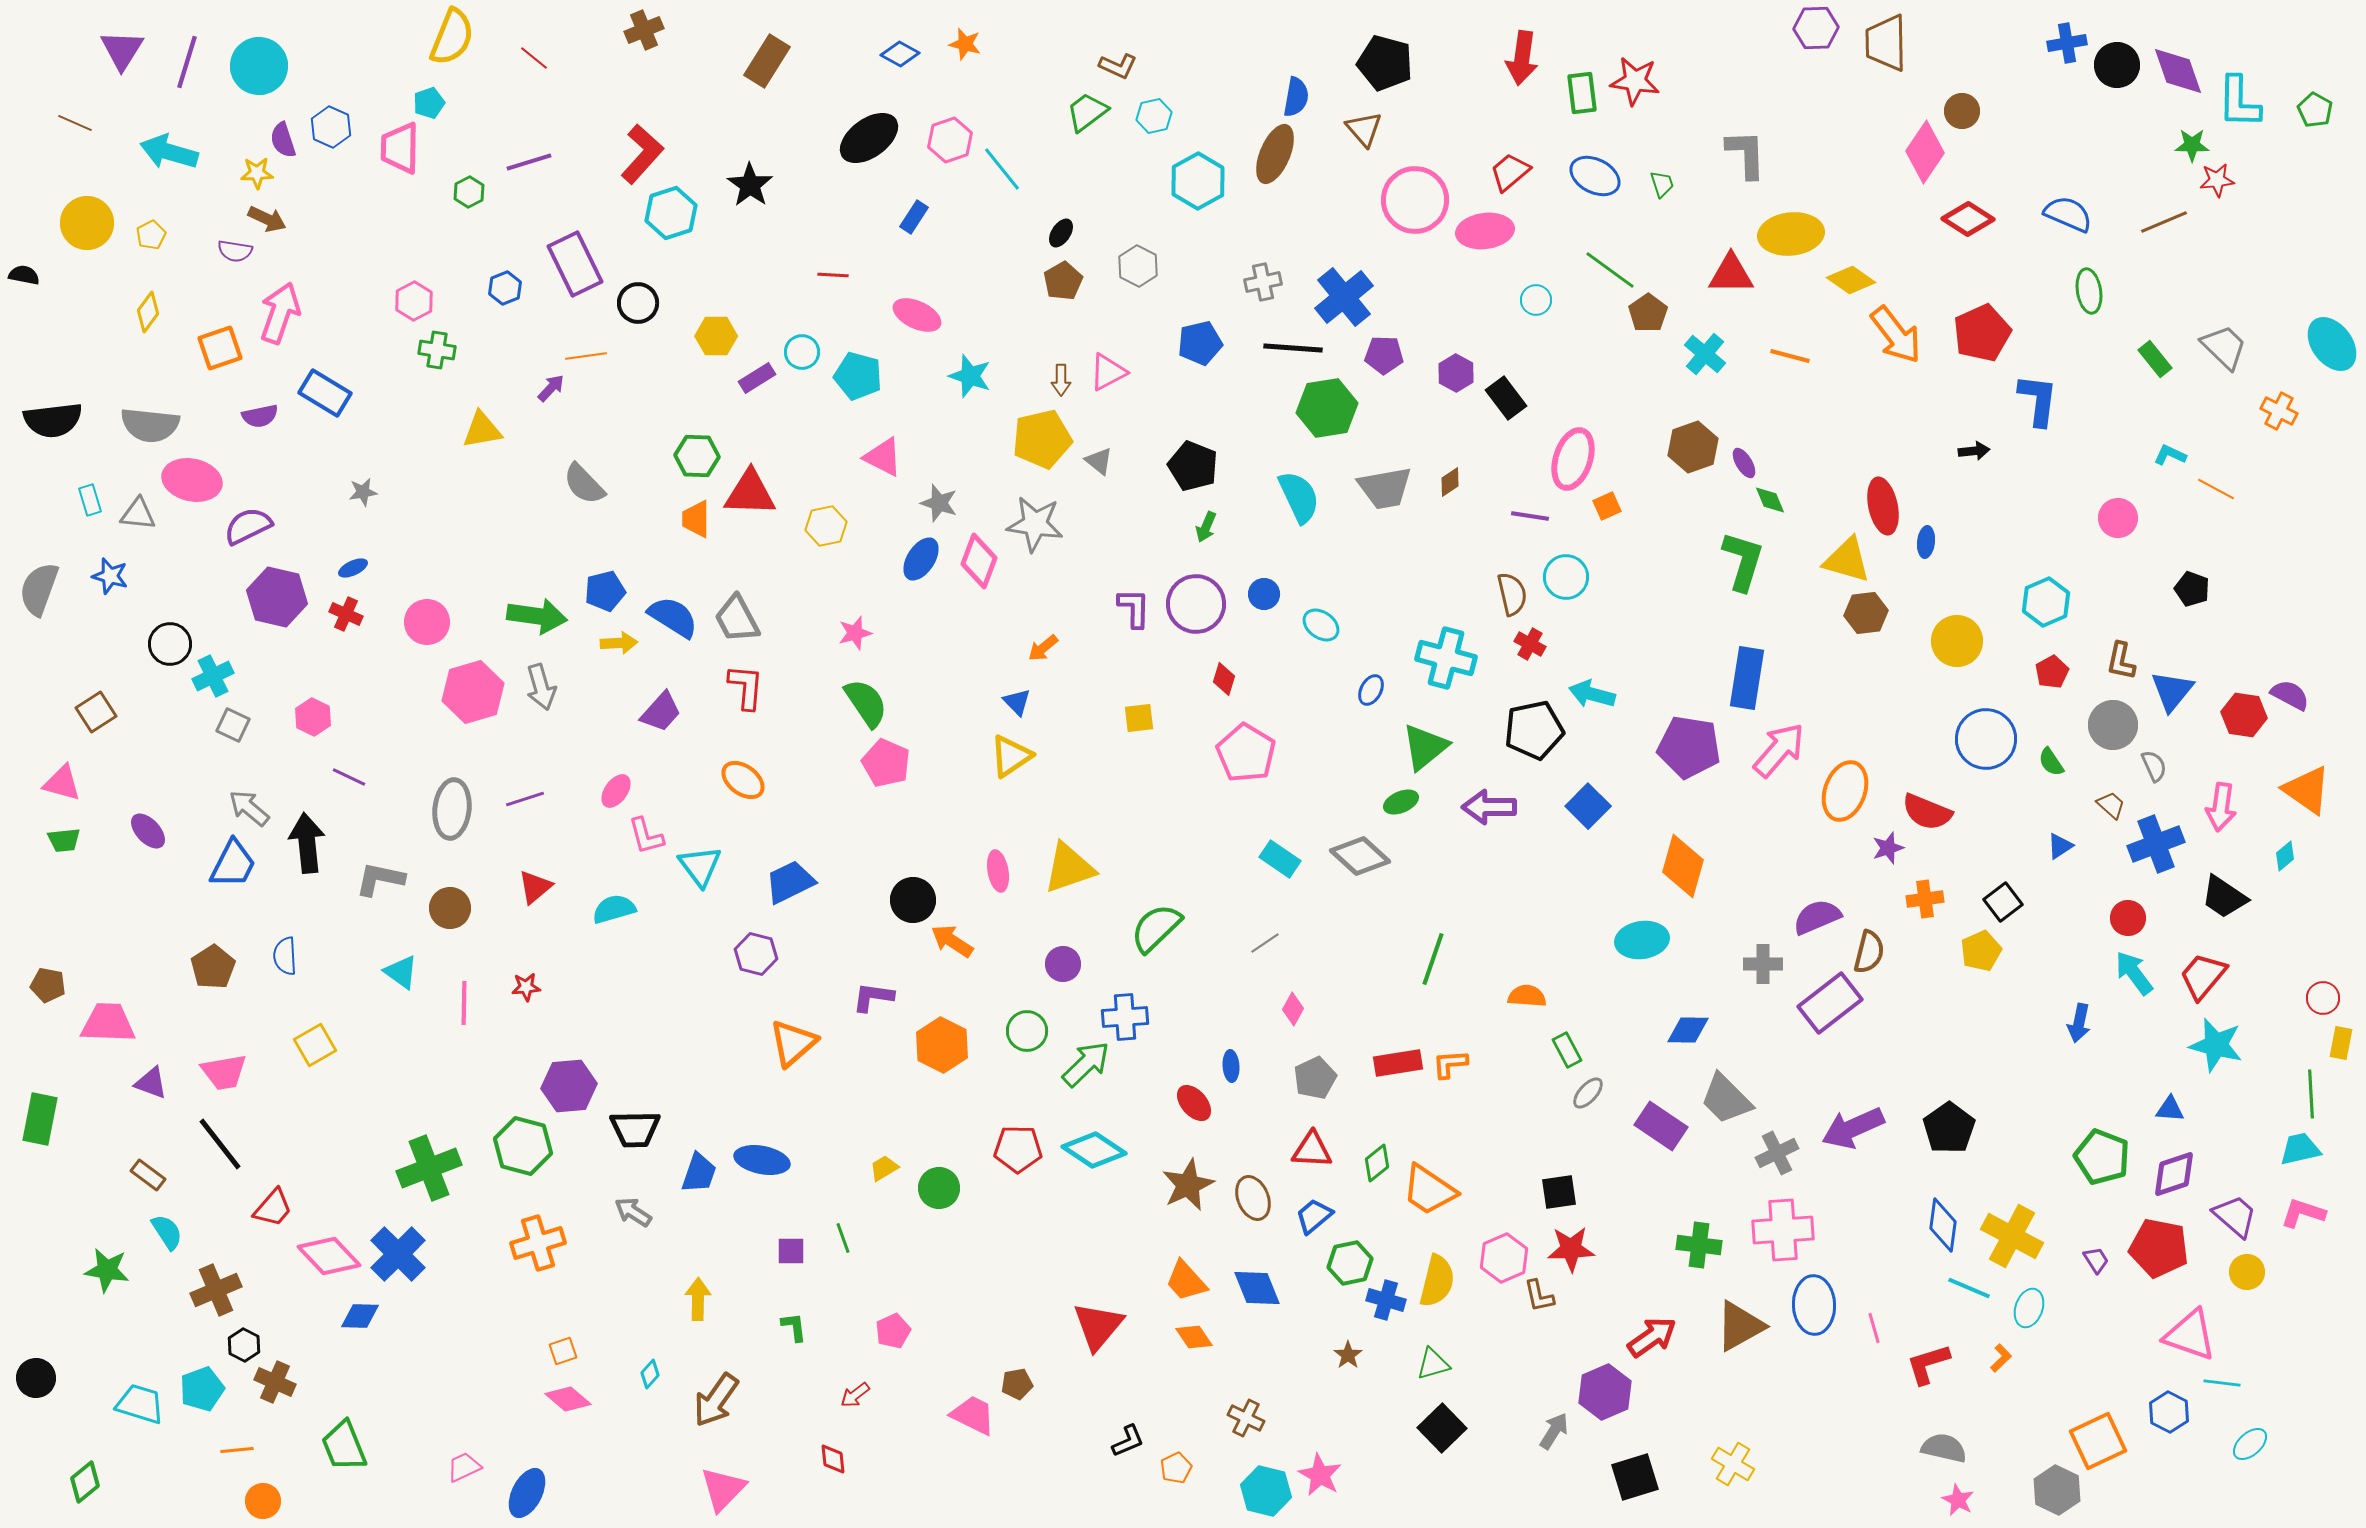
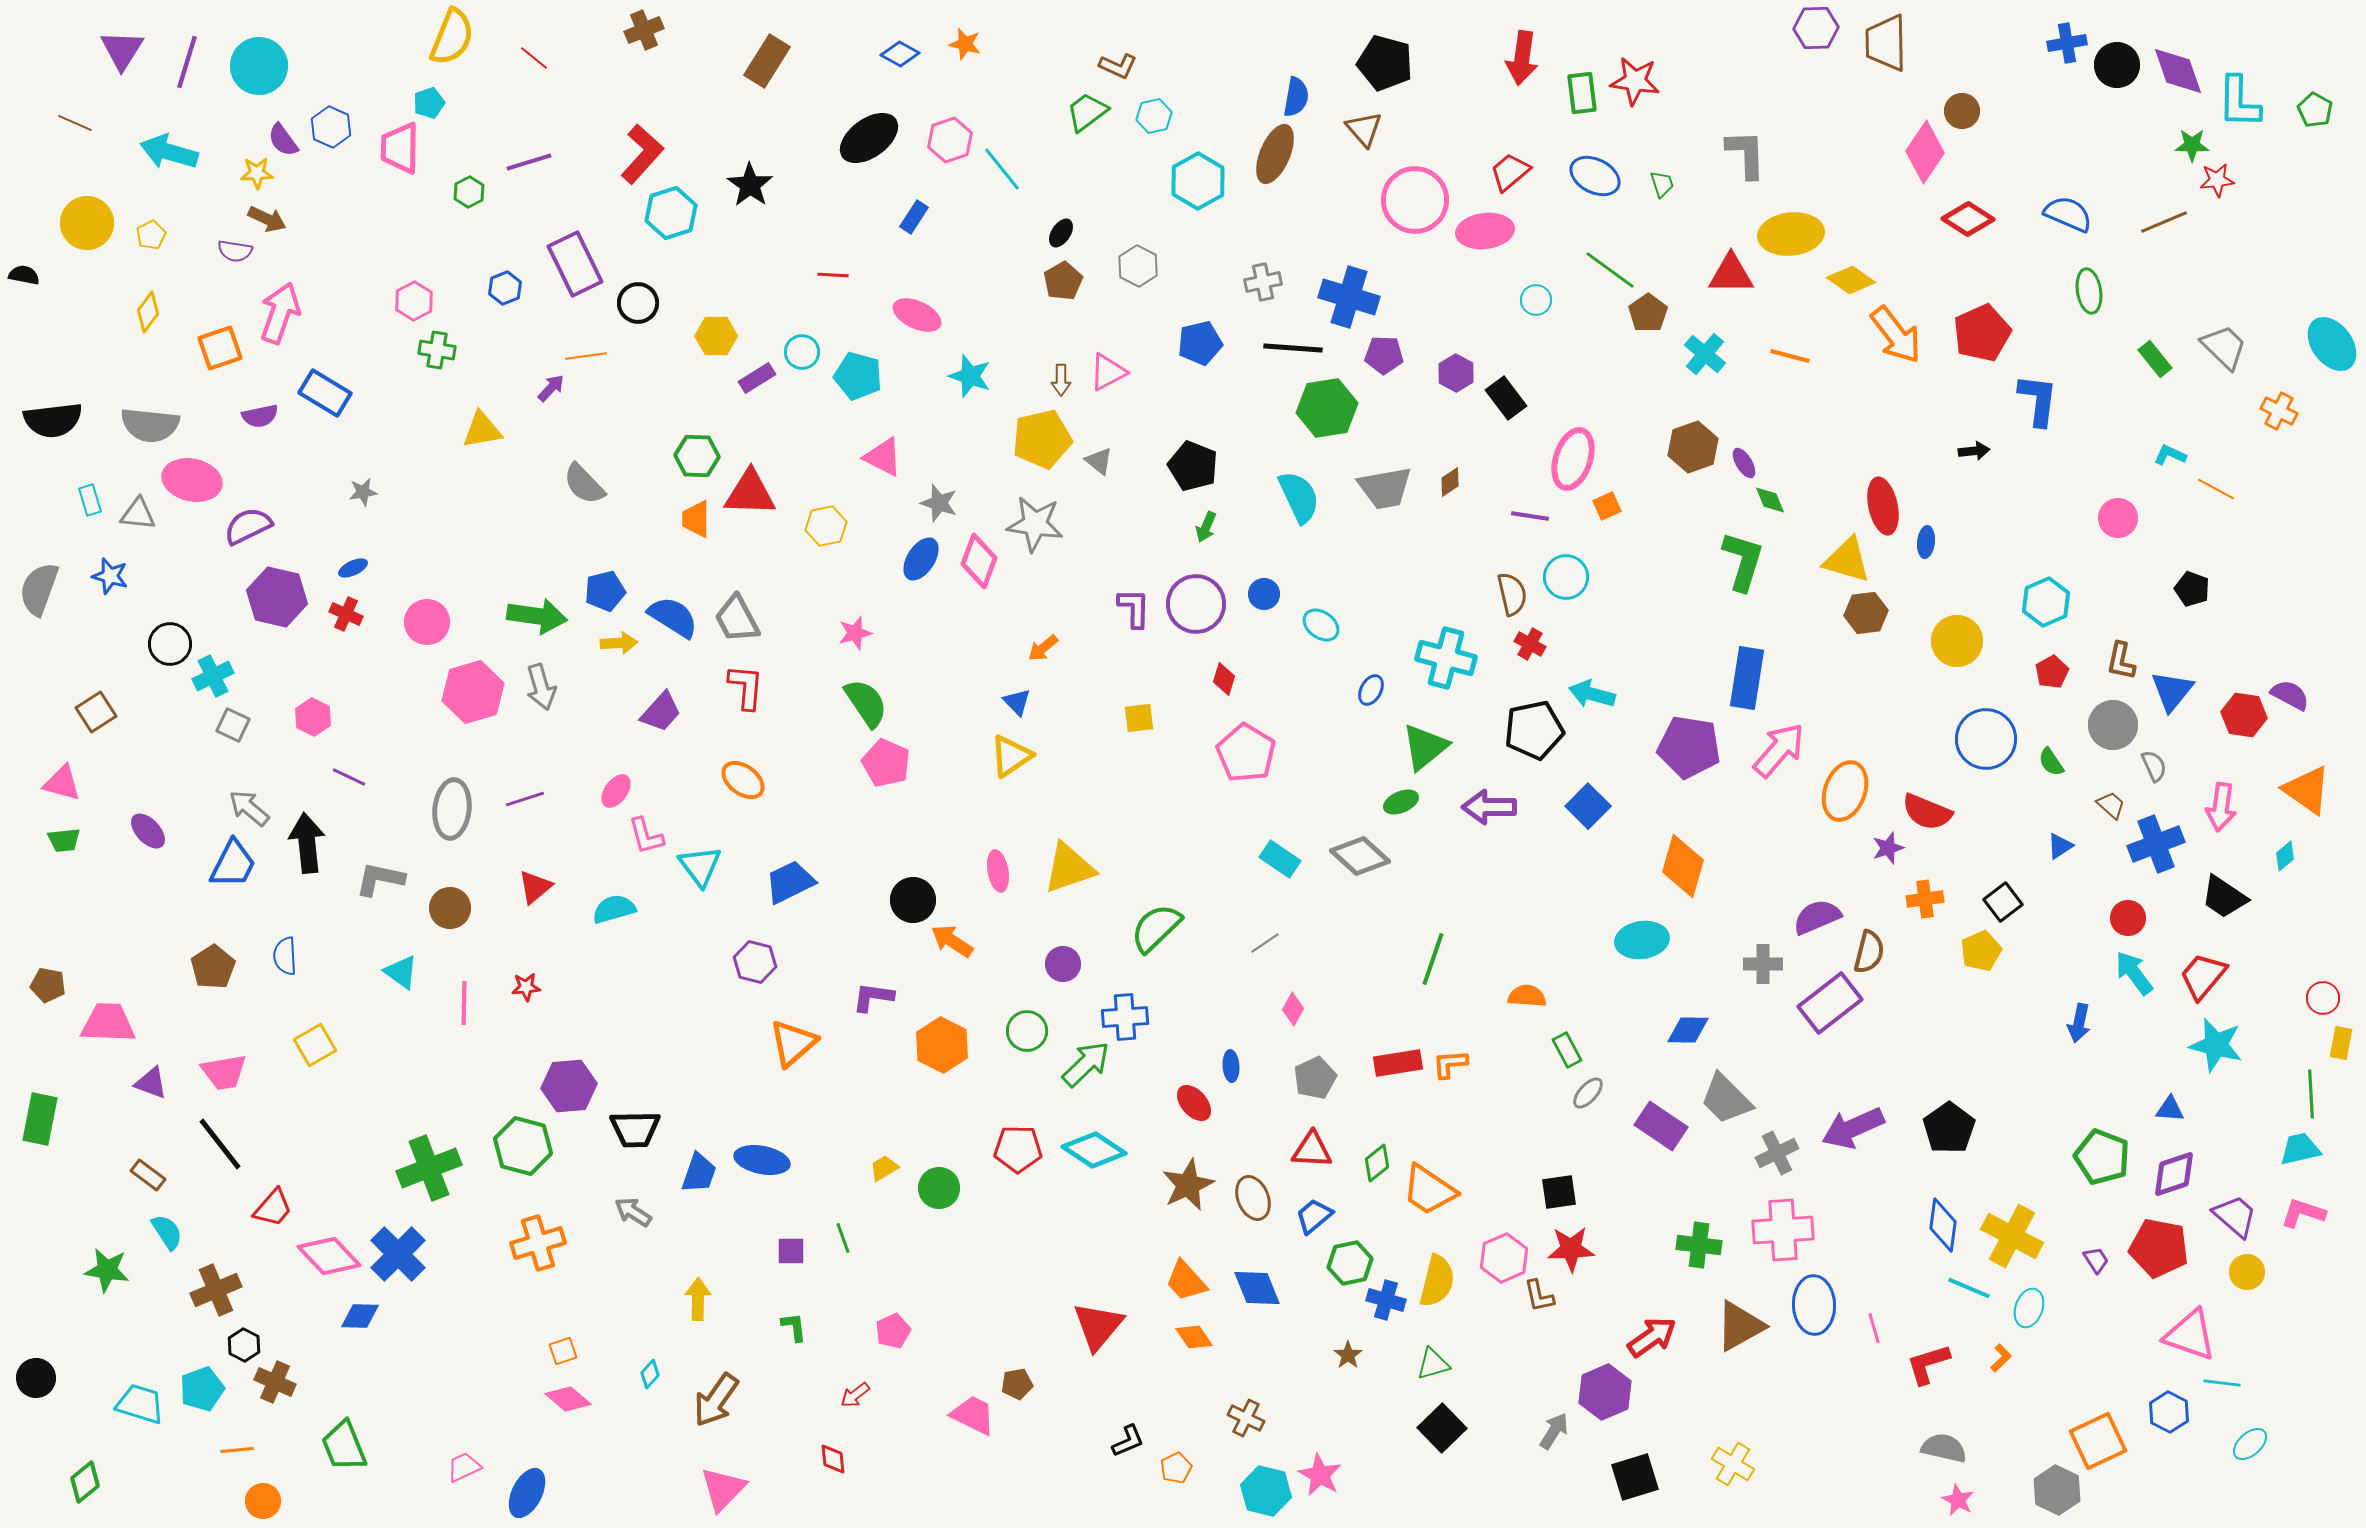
purple semicircle at (283, 140): rotated 18 degrees counterclockwise
blue cross at (1344, 297): moved 5 px right; rotated 34 degrees counterclockwise
purple hexagon at (756, 954): moved 1 px left, 8 px down
